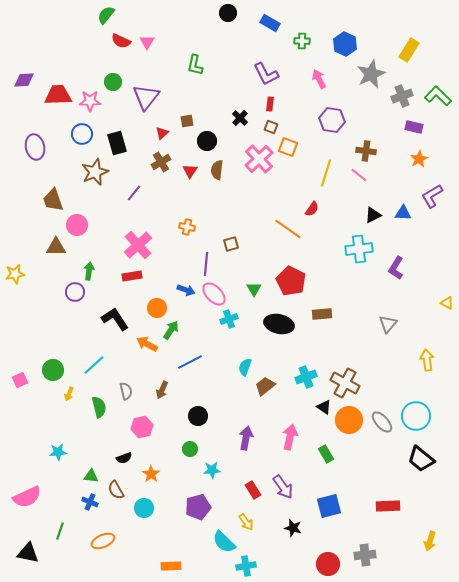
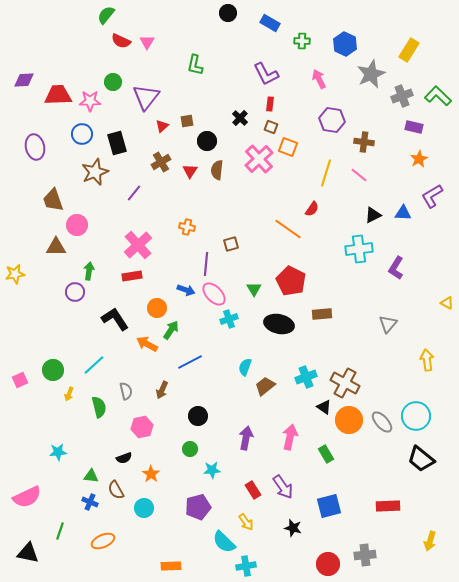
red triangle at (162, 133): moved 7 px up
brown cross at (366, 151): moved 2 px left, 9 px up
